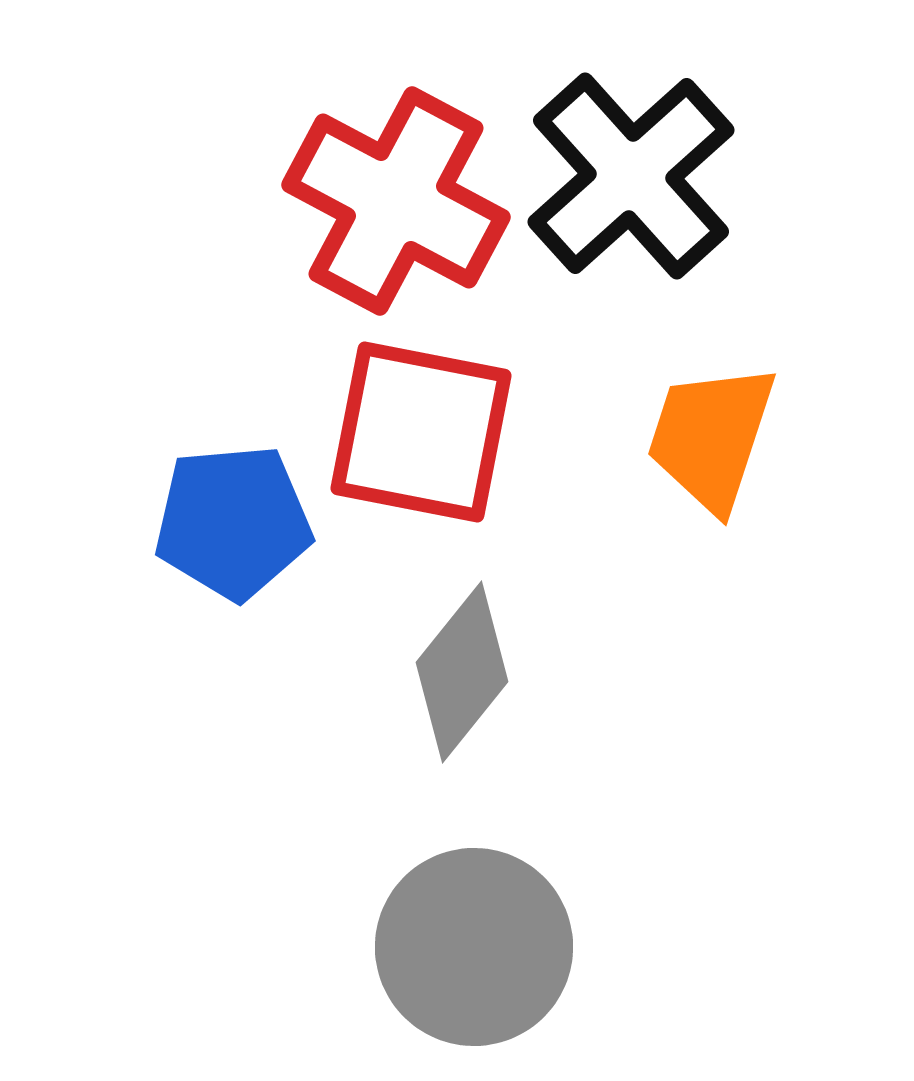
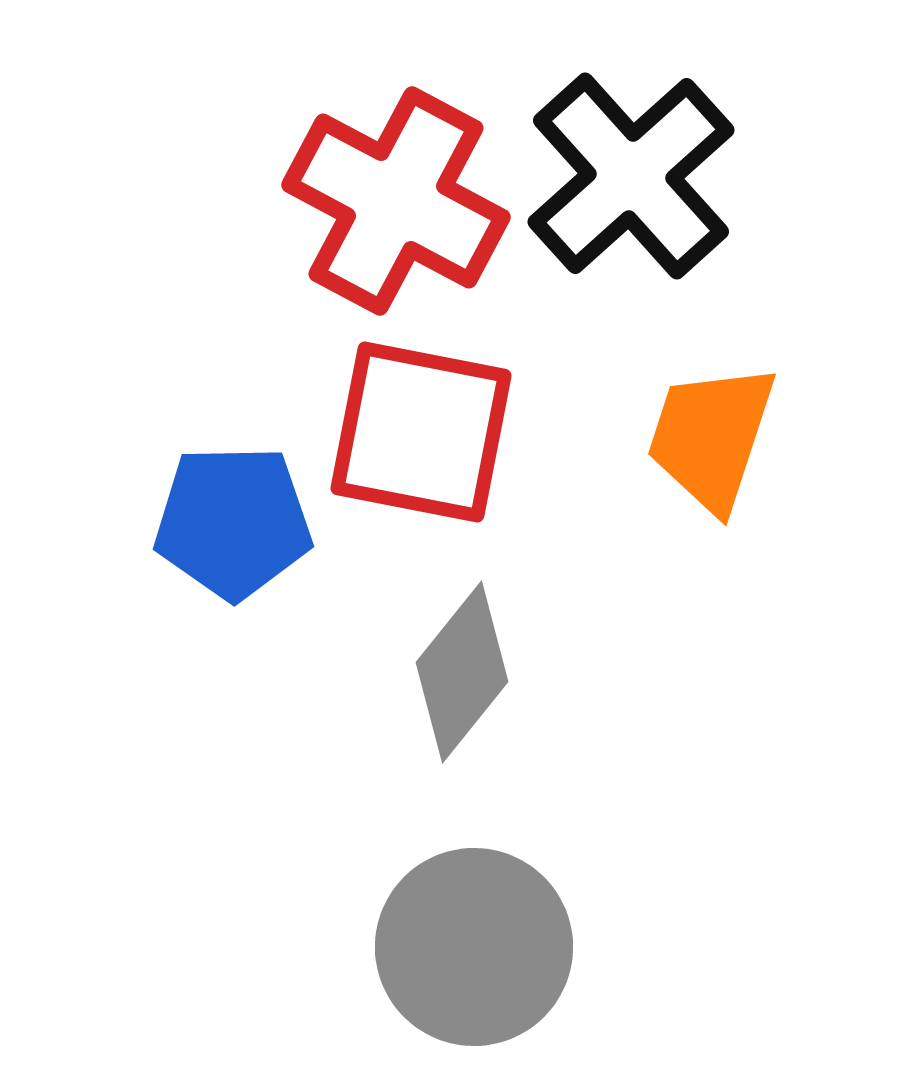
blue pentagon: rotated 4 degrees clockwise
